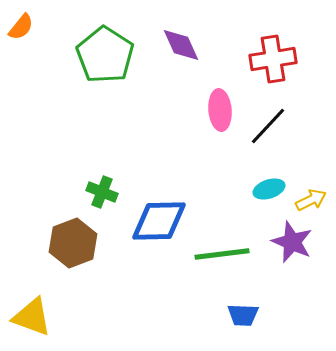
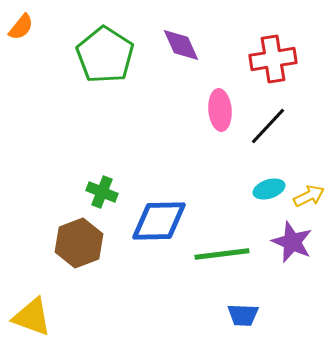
yellow arrow: moved 2 px left, 4 px up
brown hexagon: moved 6 px right
